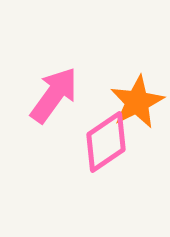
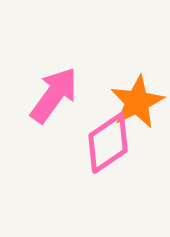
pink diamond: moved 2 px right, 1 px down
